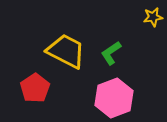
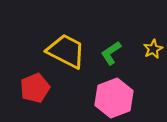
yellow star: moved 32 px down; rotated 18 degrees counterclockwise
red pentagon: rotated 12 degrees clockwise
